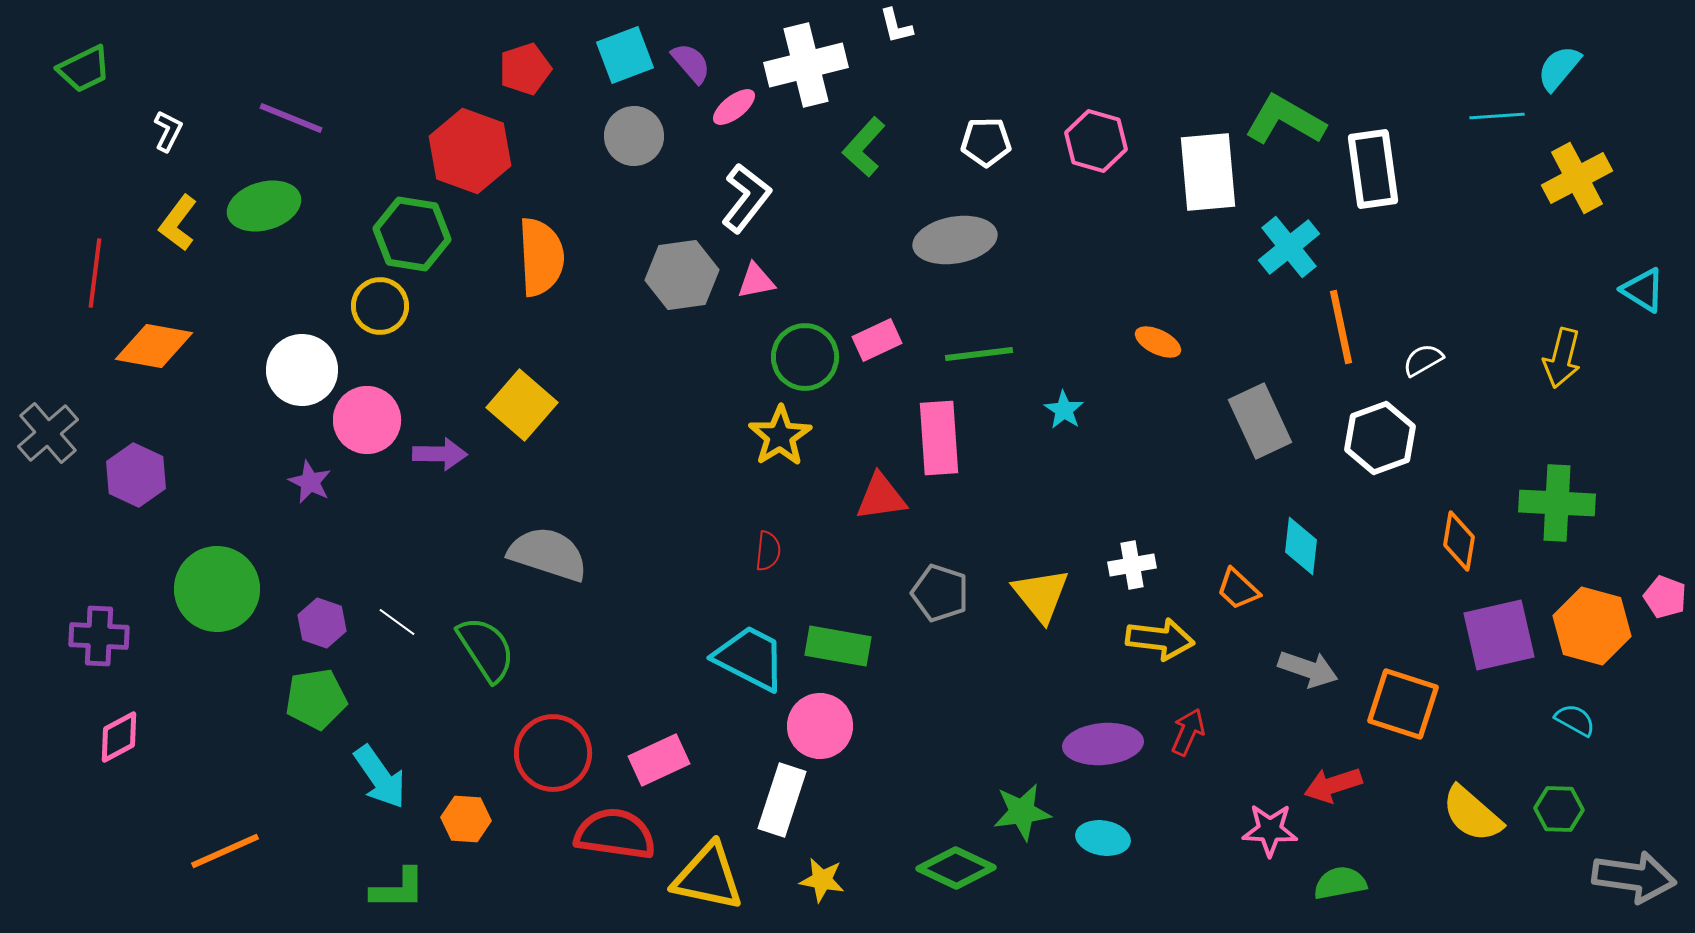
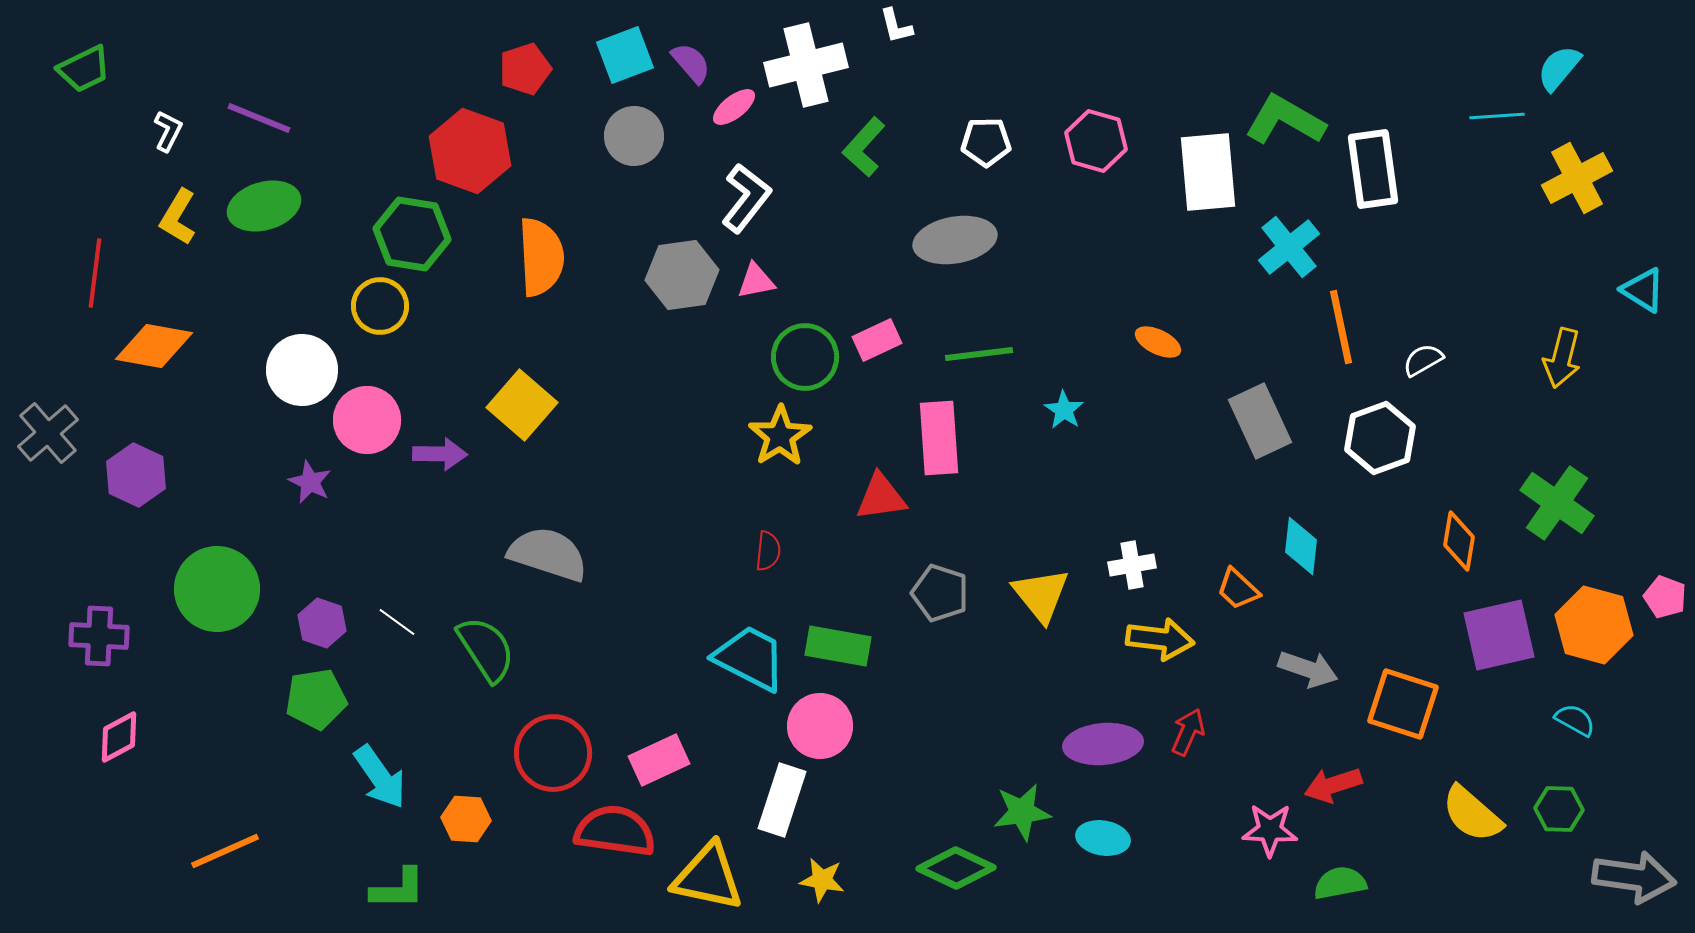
purple line at (291, 118): moved 32 px left
yellow L-shape at (178, 223): moved 6 px up; rotated 6 degrees counterclockwise
green cross at (1557, 503): rotated 32 degrees clockwise
orange hexagon at (1592, 626): moved 2 px right, 1 px up
red semicircle at (615, 834): moved 3 px up
